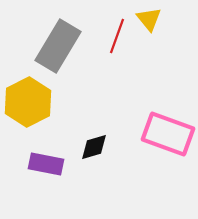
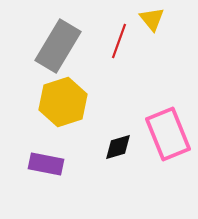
yellow triangle: moved 3 px right
red line: moved 2 px right, 5 px down
yellow hexagon: moved 35 px right; rotated 9 degrees clockwise
pink rectangle: rotated 48 degrees clockwise
black diamond: moved 24 px right
